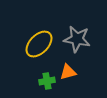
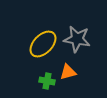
yellow ellipse: moved 4 px right
green cross: rotated 21 degrees clockwise
